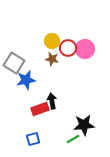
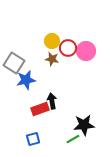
pink circle: moved 1 px right, 2 px down
